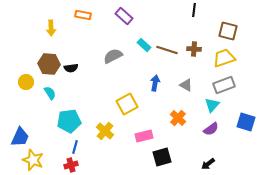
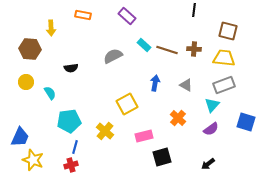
purple rectangle: moved 3 px right
yellow trapezoid: rotated 25 degrees clockwise
brown hexagon: moved 19 px left, 15 px up
